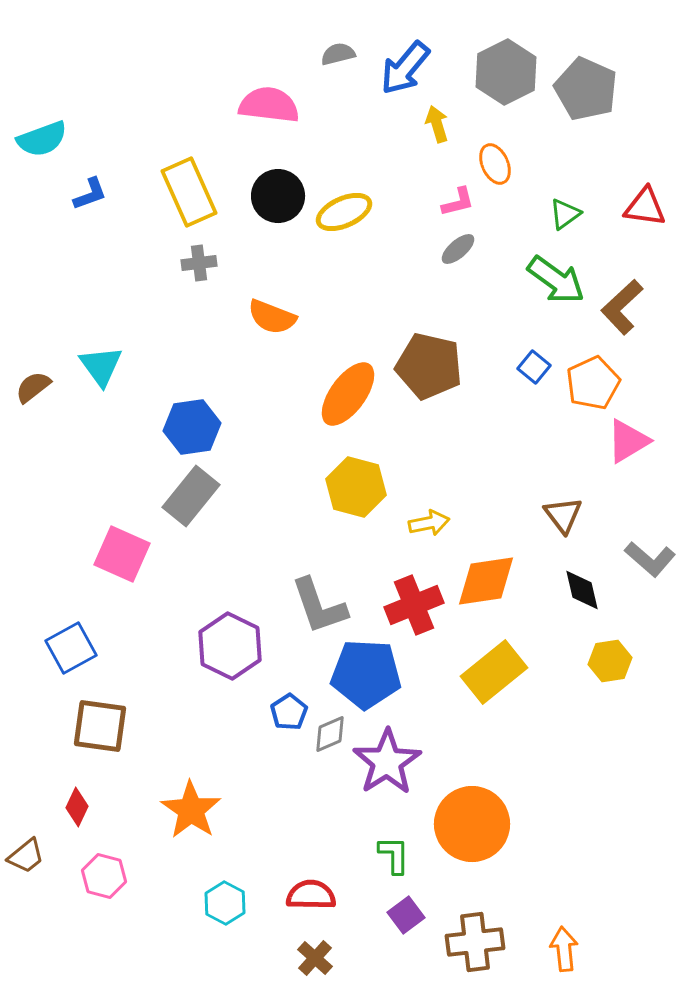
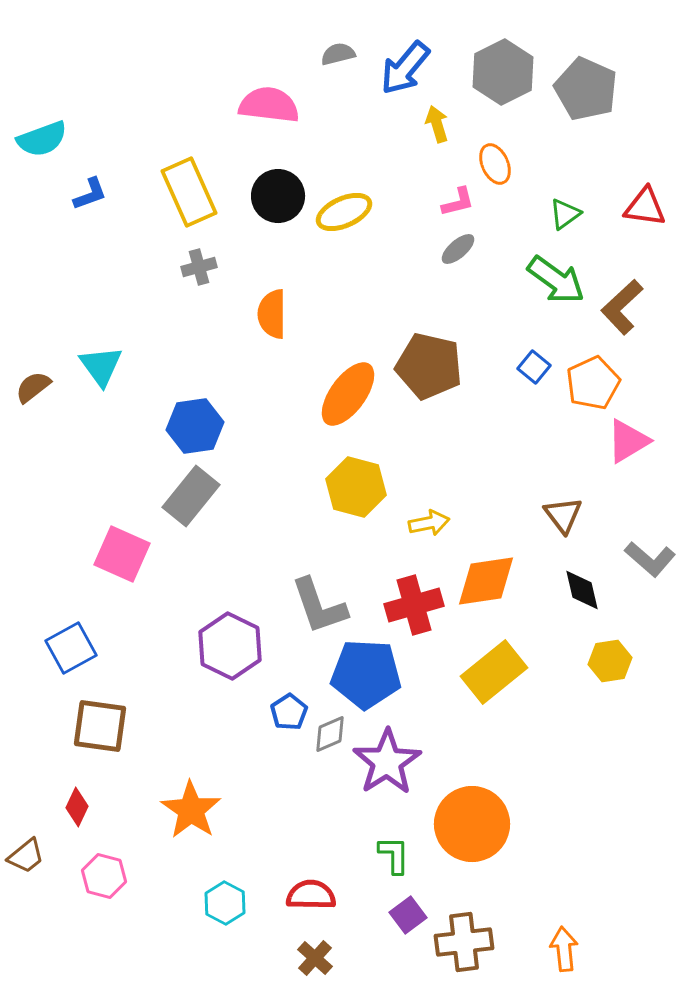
gray hexagon at (506, 72): moved 3 px left
gray cross at (199, 263): moved 4 px down; rotated 8 degrees counterclockwise
orange semicircle at (272, 317): moved 3 px up; rotated 69 degrees clockwise
blue hexagon at (192, 427): moved 3 px right, 1 px up
red cross at (414, 605): rotated 6 degrees clockwise
purple square at (406, 915): moved 2 px right
brown cross at (475, 942): moved 11 px left
